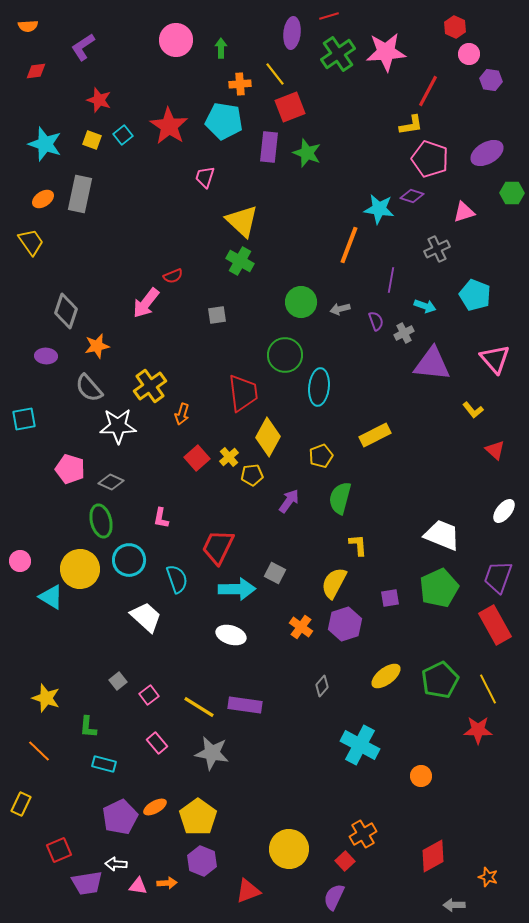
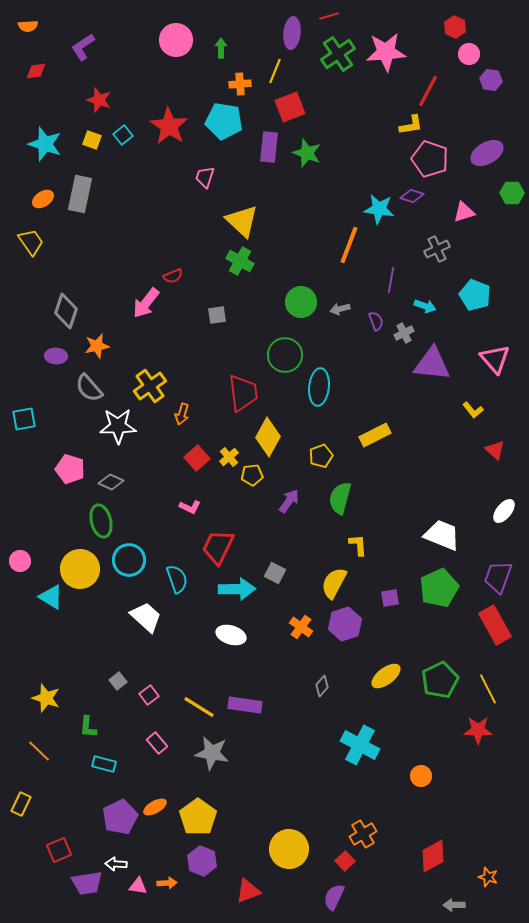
yellow line at (275, 74): moved 3 px up; rotated 60 degrees clockwise
purple ellipse at (46, 356): moved 10 px right
pink L-shape at (161, 518): moved 29 px right, 11 px up; rotated 75 degrees counterclockwise
